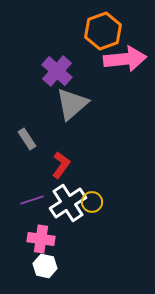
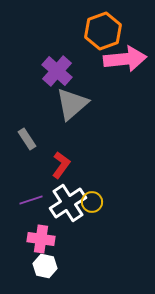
purple line: moved 1 px left
